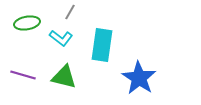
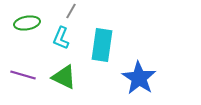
gray line: moved 1 px right, 1 px up
cyan L-shape: rotated 75 degrees clockwise
green triangle: rotated 12 degrees clockwise
